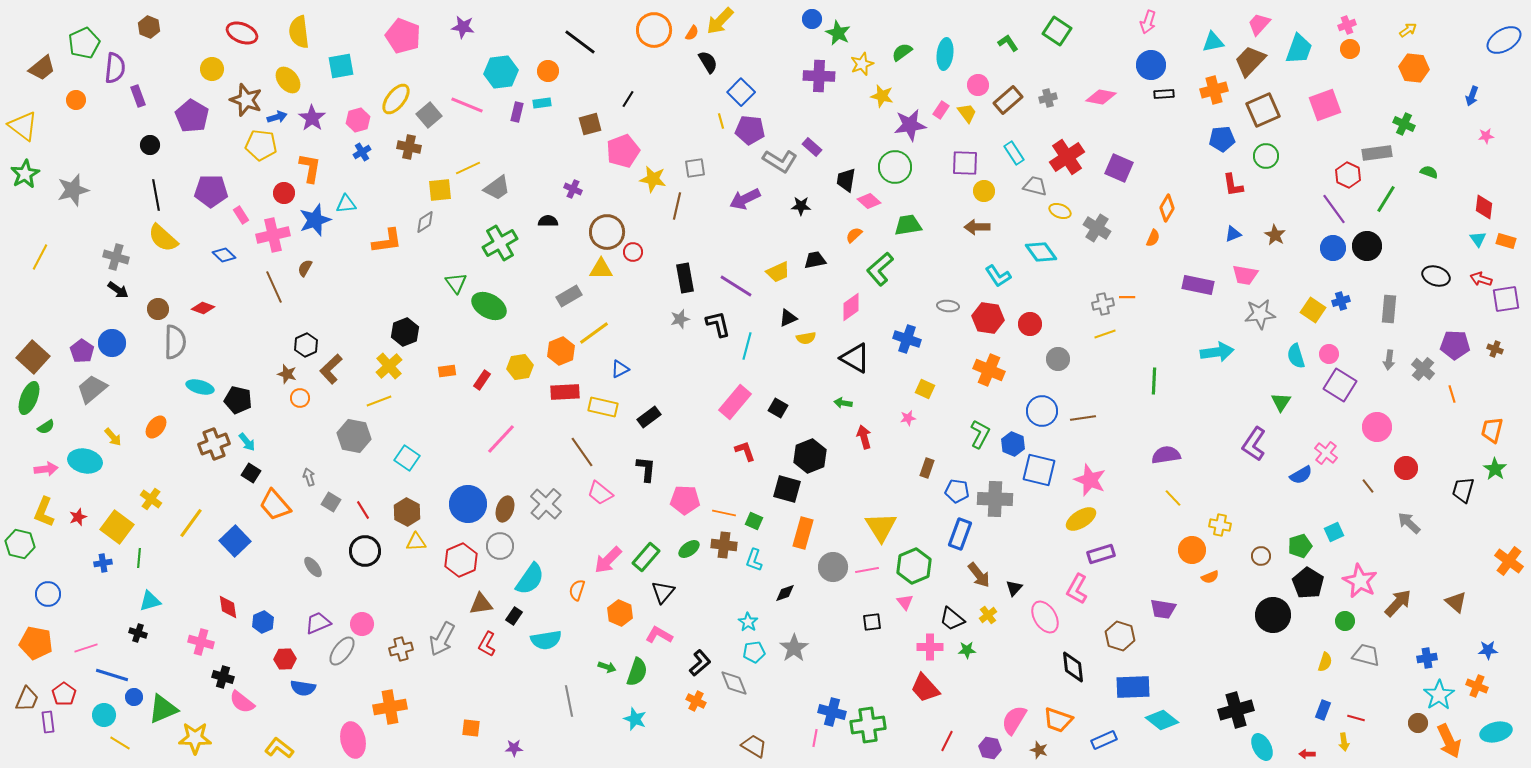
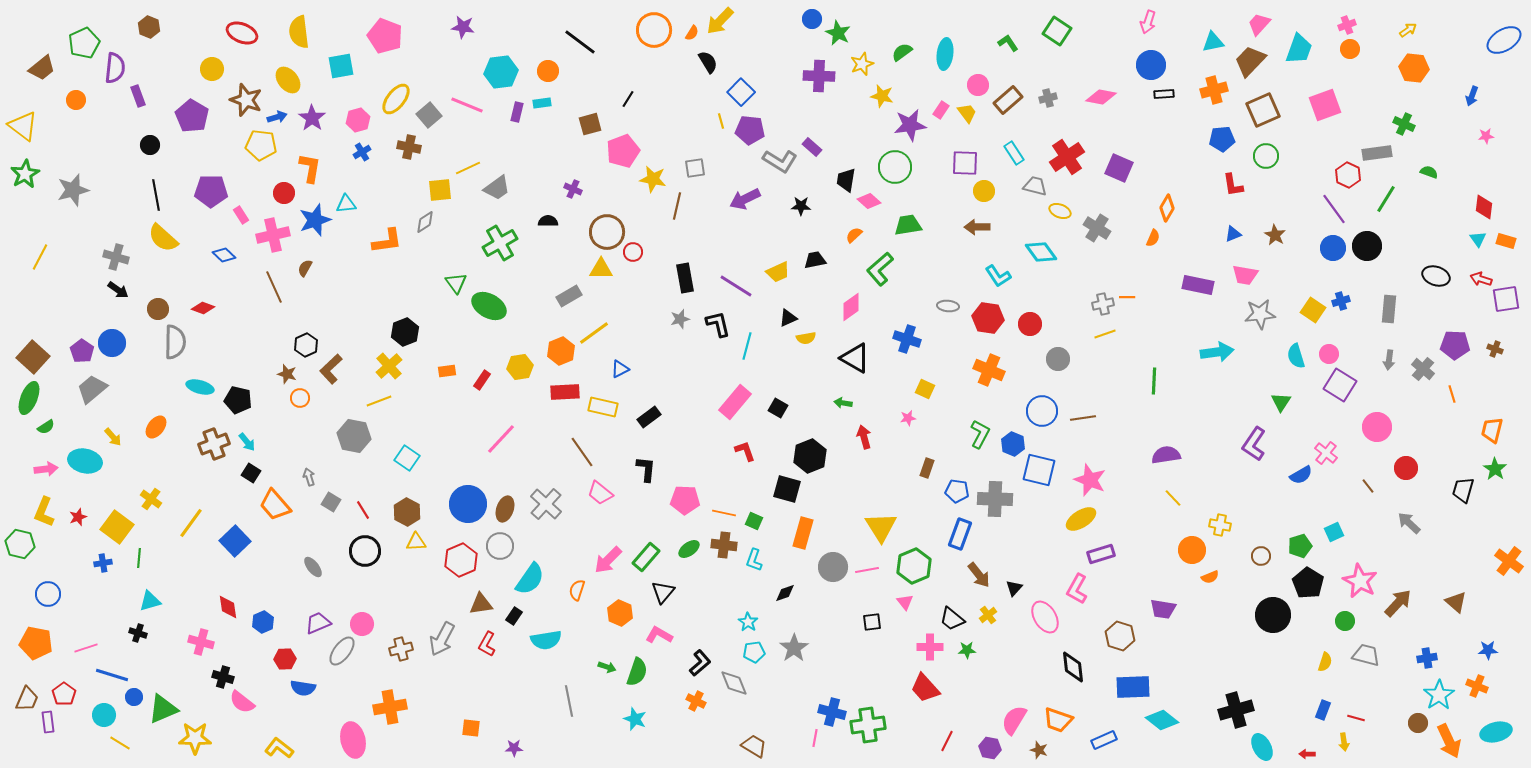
pink pentagon at (403, 36): moved 18 px left
